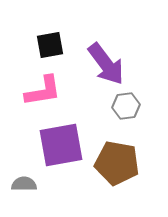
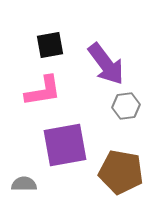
purple square: moved 4 px right
brown pentagon: moved 4 px right, 9 px down
